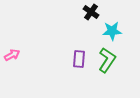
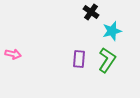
cyan star: rotated 12 degrees counterclockwise
pink arrow: moved 1 px right, 1 px up; rotated 42 degrees clockwise
